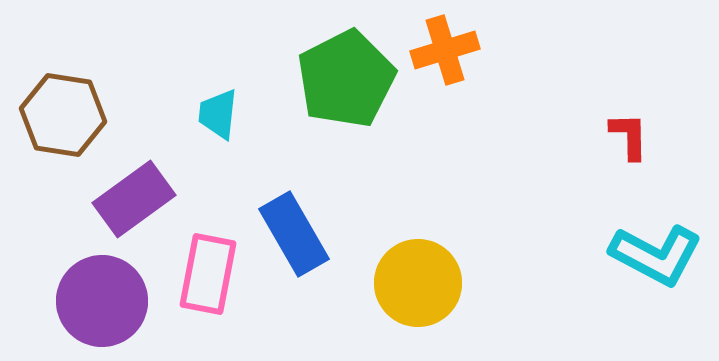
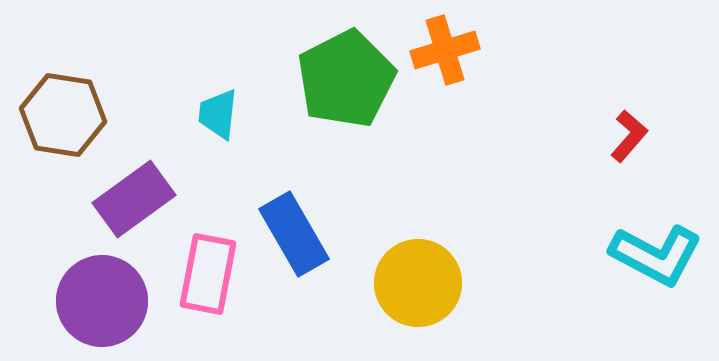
red L-shape: rotated 42 degrees clockwise
